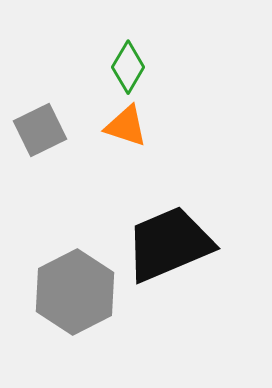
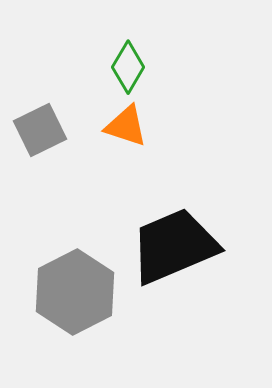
black trapezoid: moved 5 px right, 2 px down
